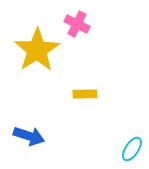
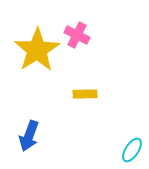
pink cross: moved 11 px down
blue arrow: rotated 92 degrees clockwise
cyan ellipse: moved 1 px down
